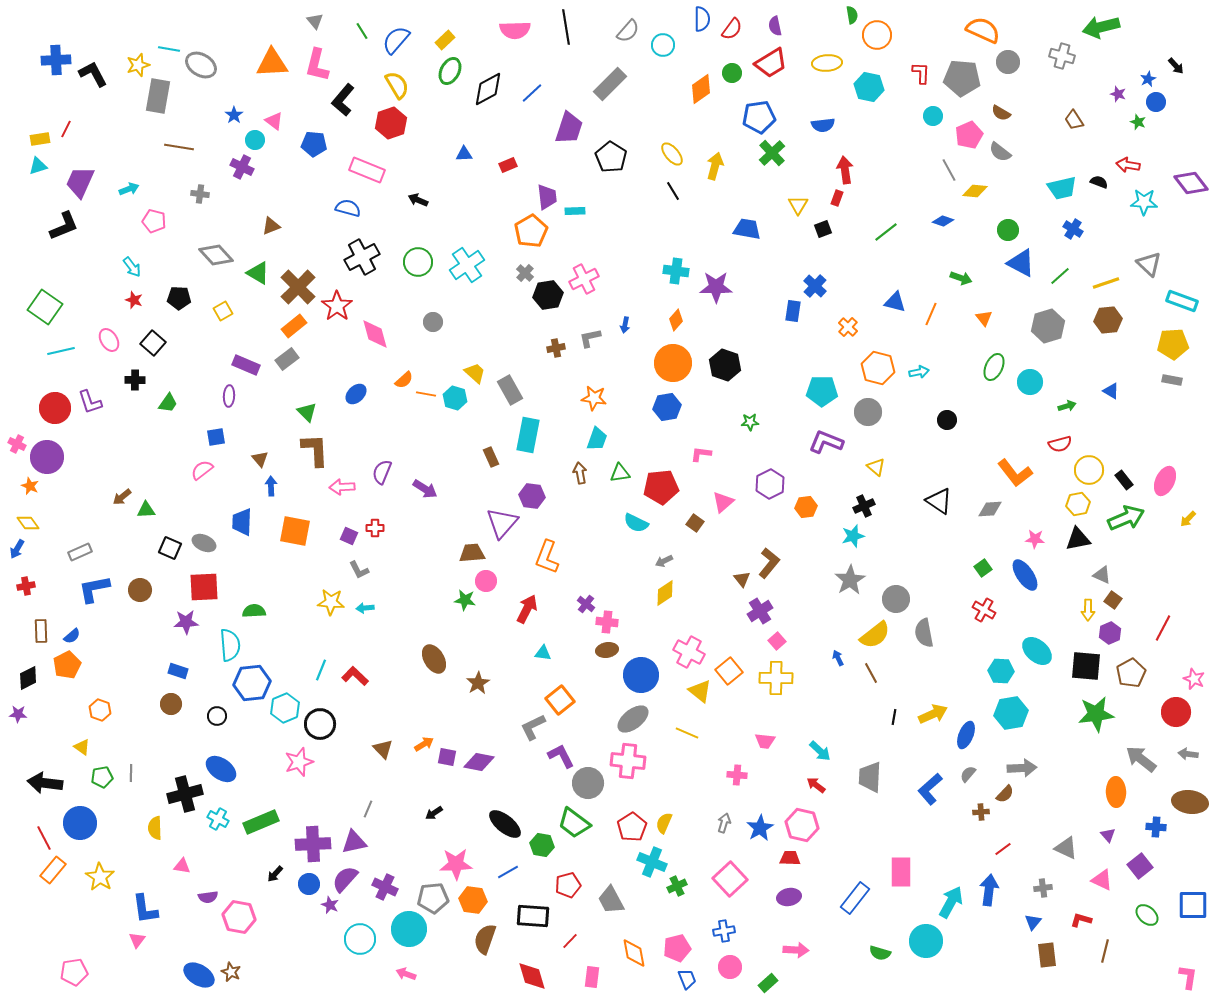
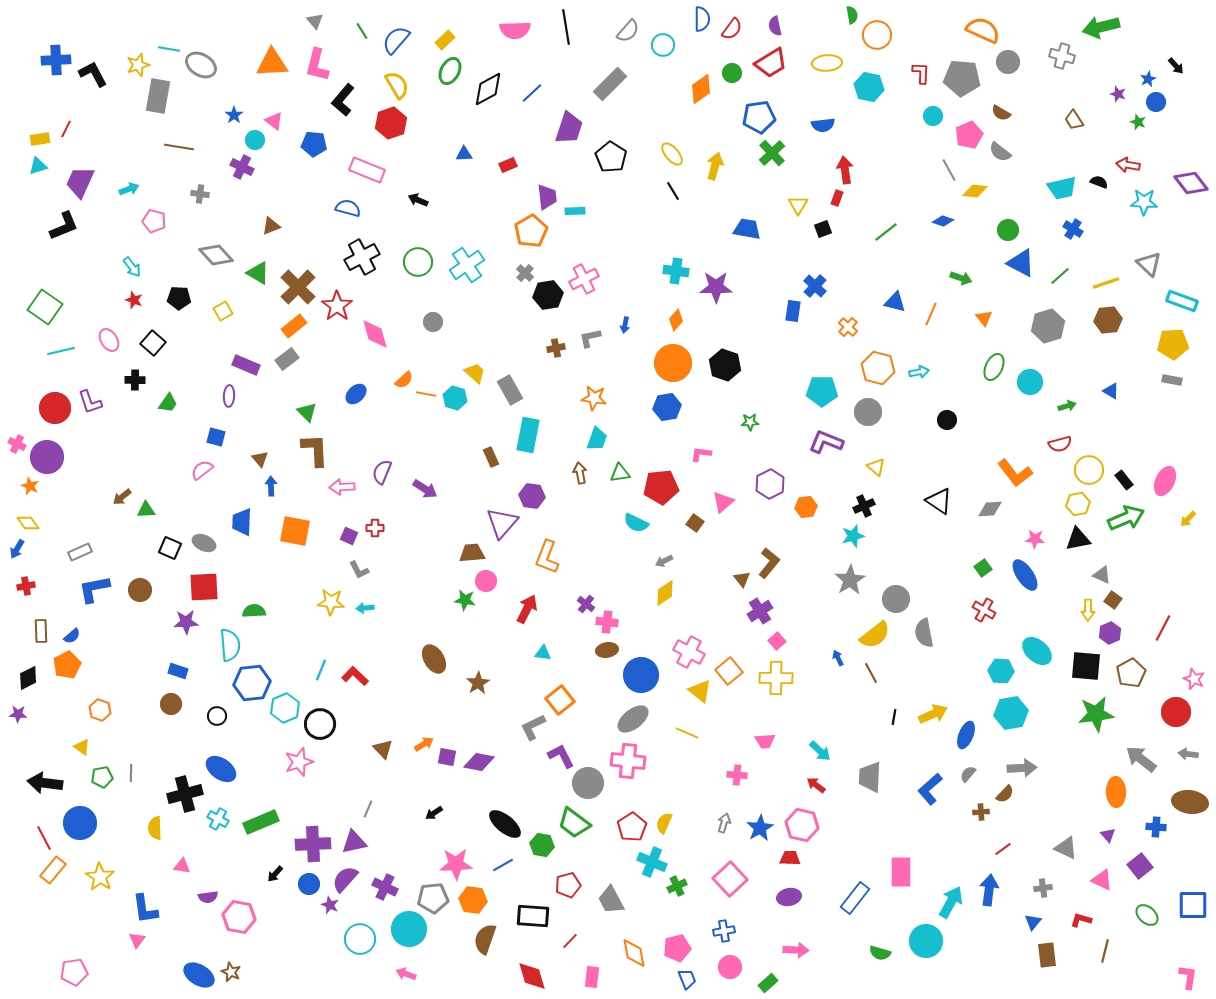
blue square at (216, 437): rotated 24 degrees clockwise
pink trapezoid at (765, 741): rotated 10 degrees counterclockwise
blue line at (508, 872): moved 5 px left, 7 px up
